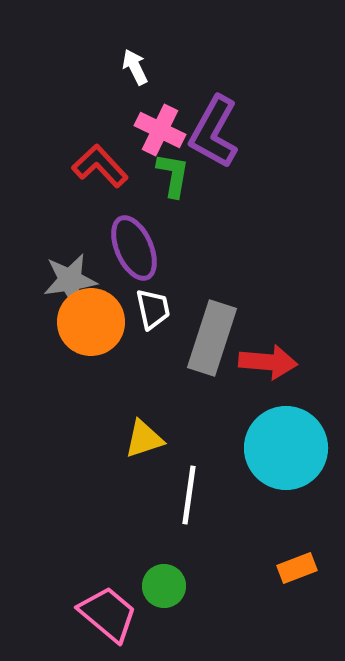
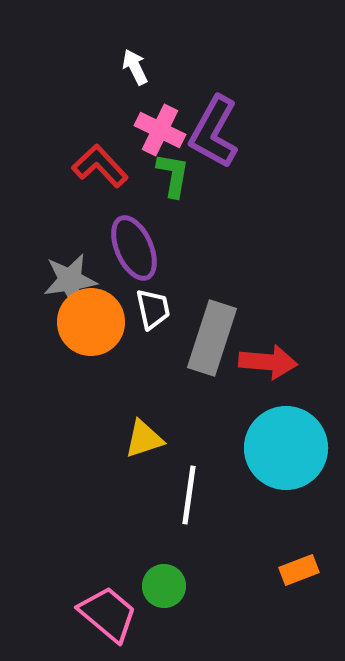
orange rectangle: moved 2 px right, 2 px down
